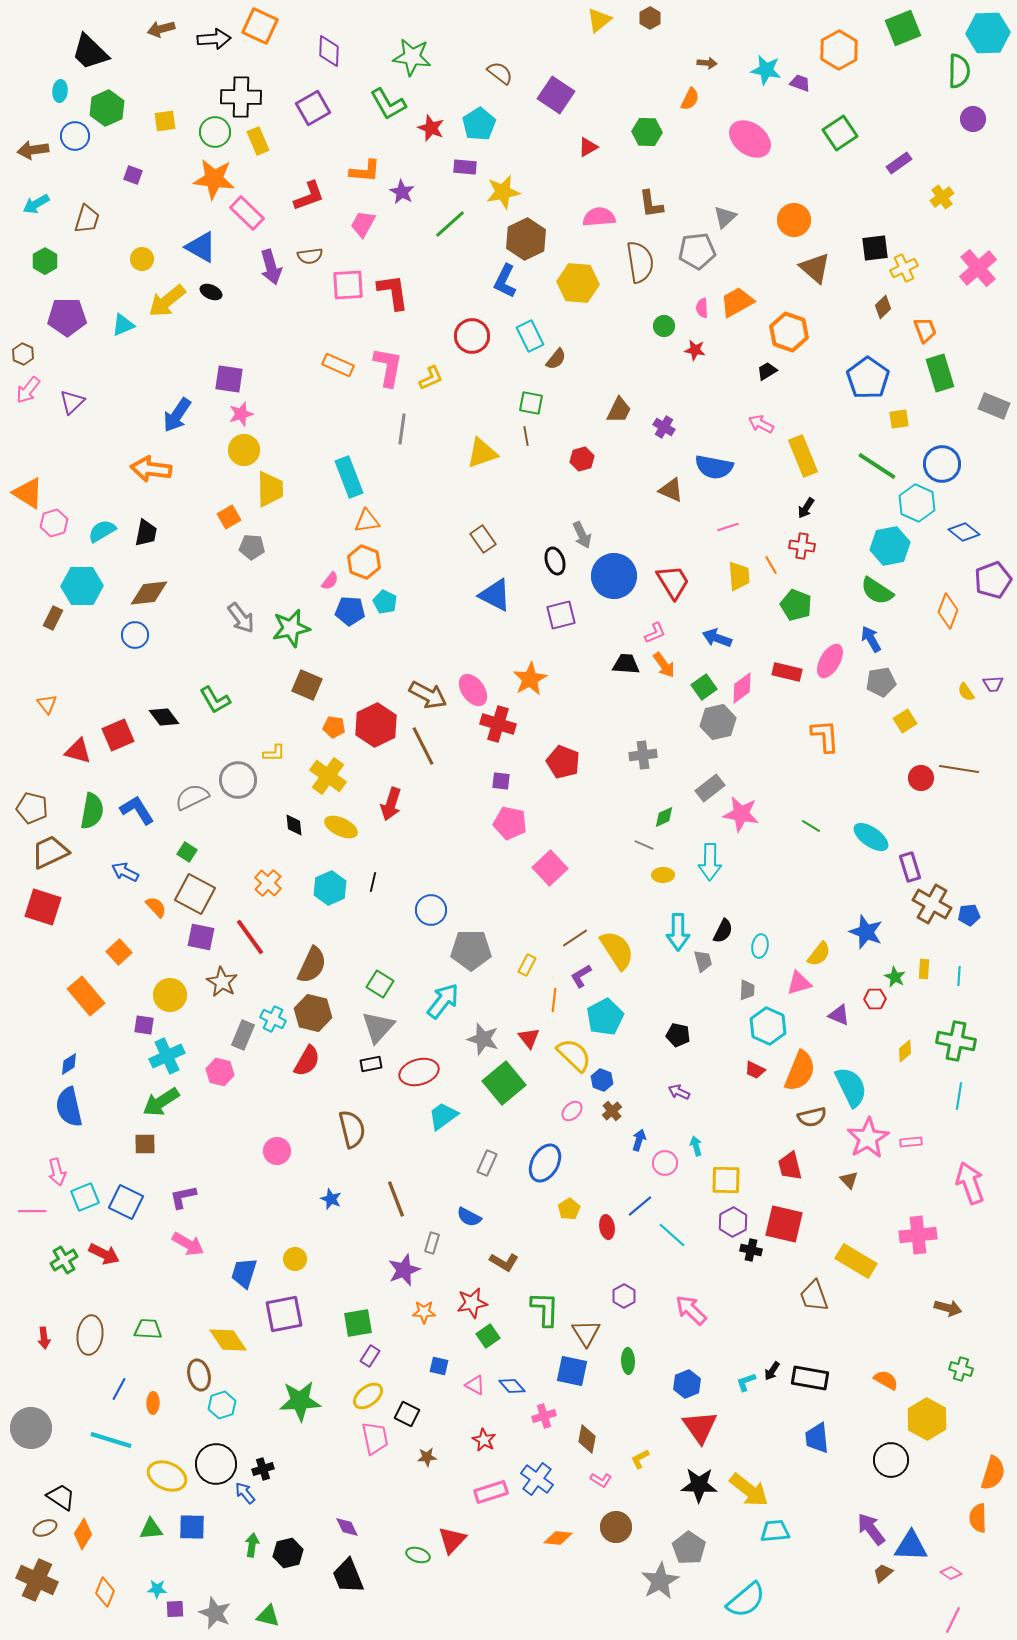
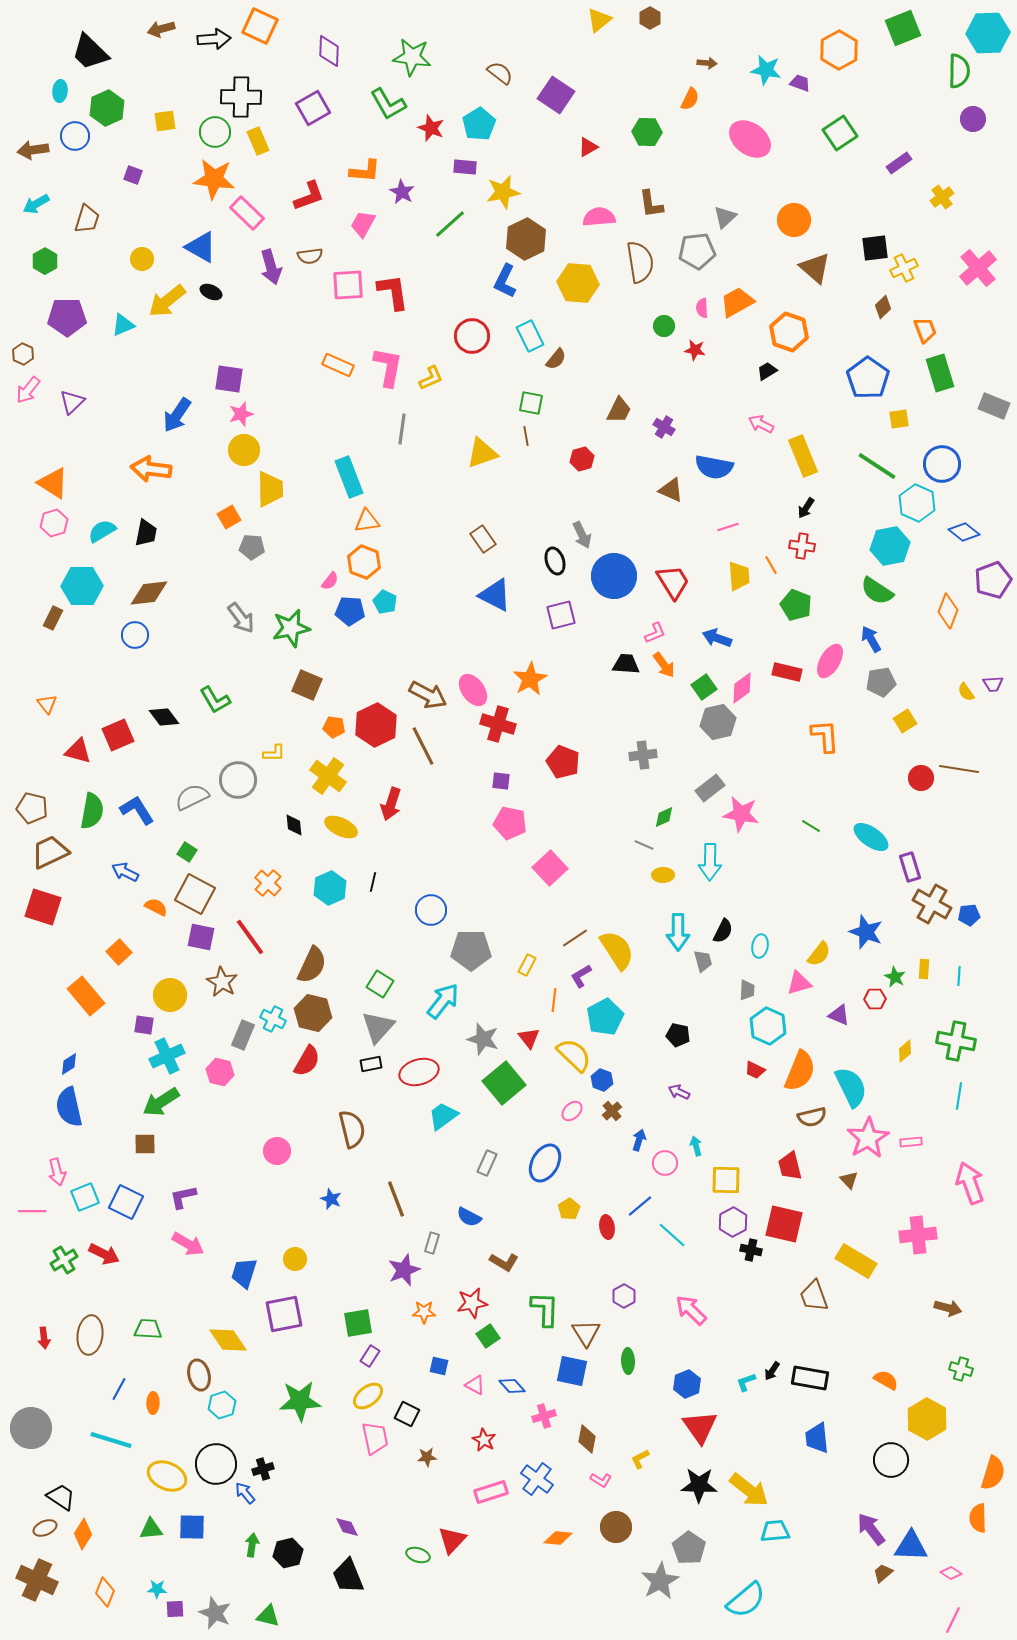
orange triangle at (28, 493): moved 25 px right, 10 px up
orange semicircle at (156, 907): rotated 20 degrees counterclockwise
